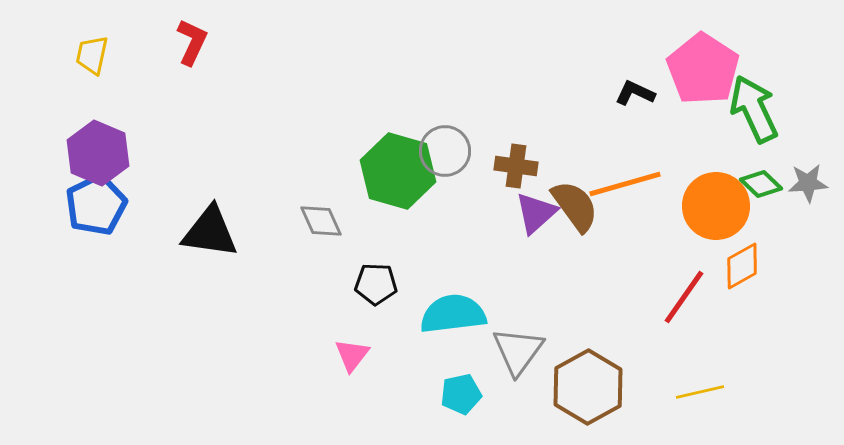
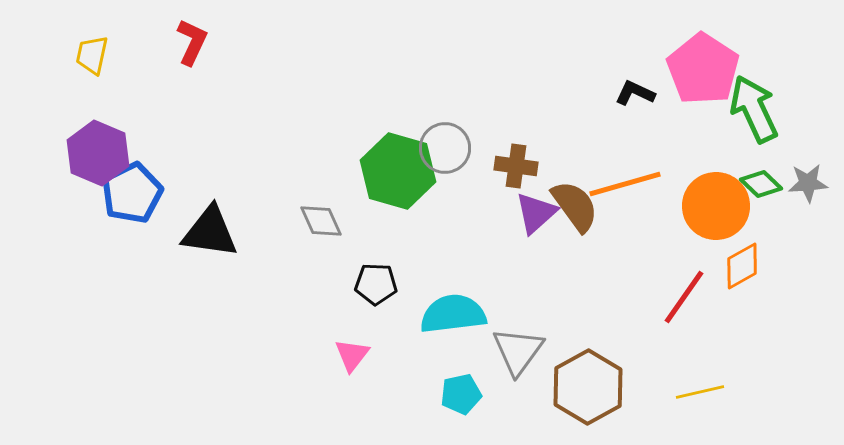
gray circle: moved 3 px up
blue pentagon: moved 36 px right, 12 px up
